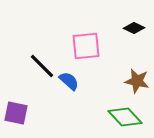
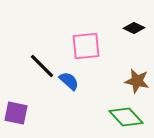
green diamond: moved 1 px right
